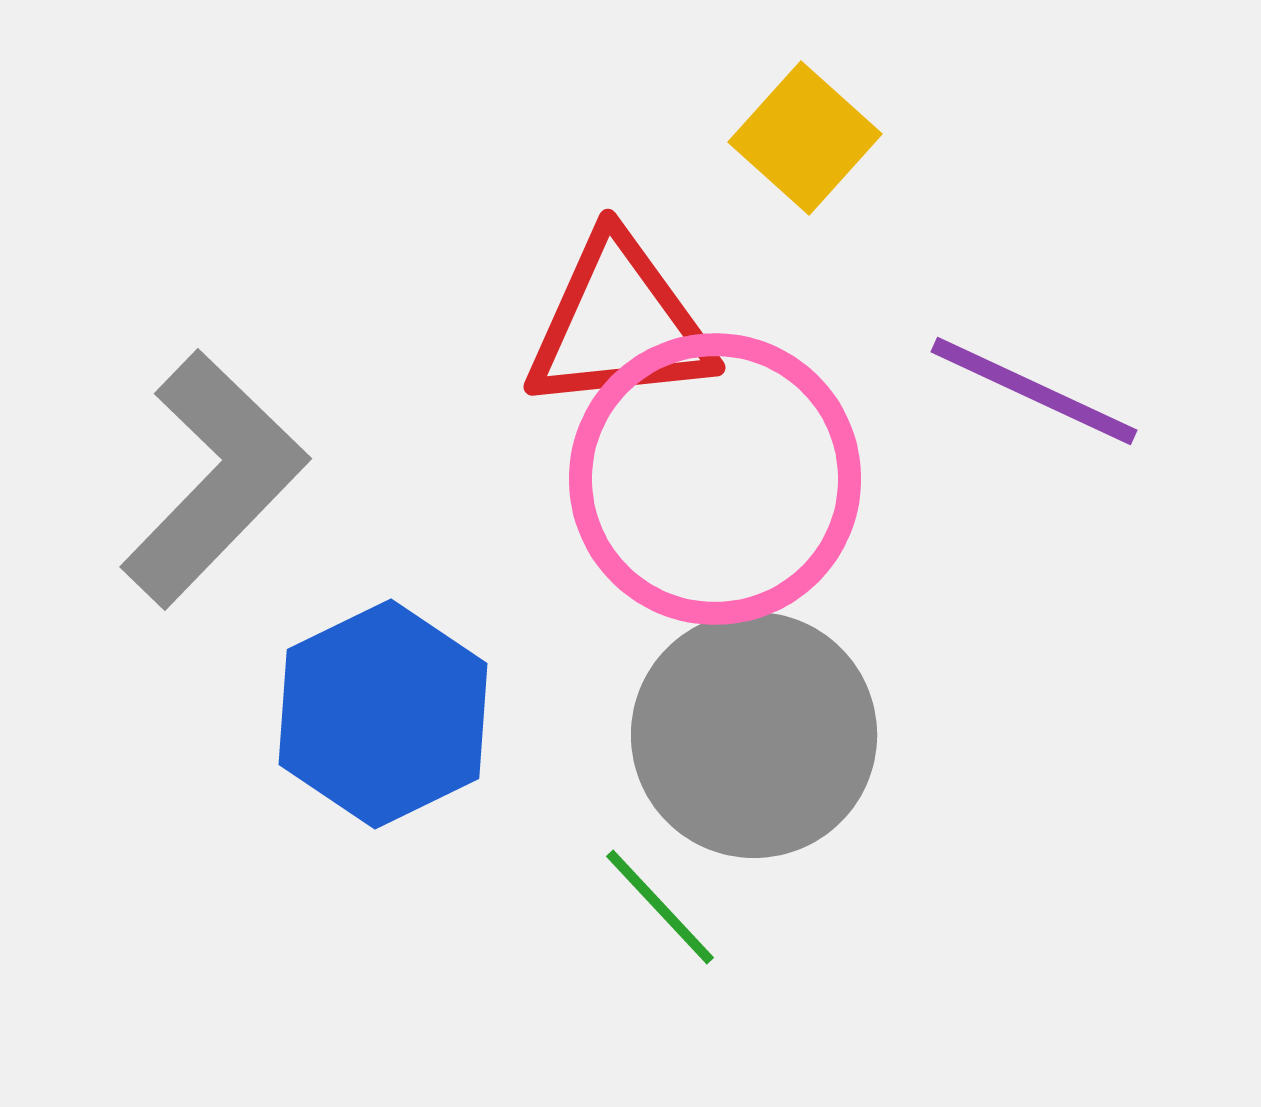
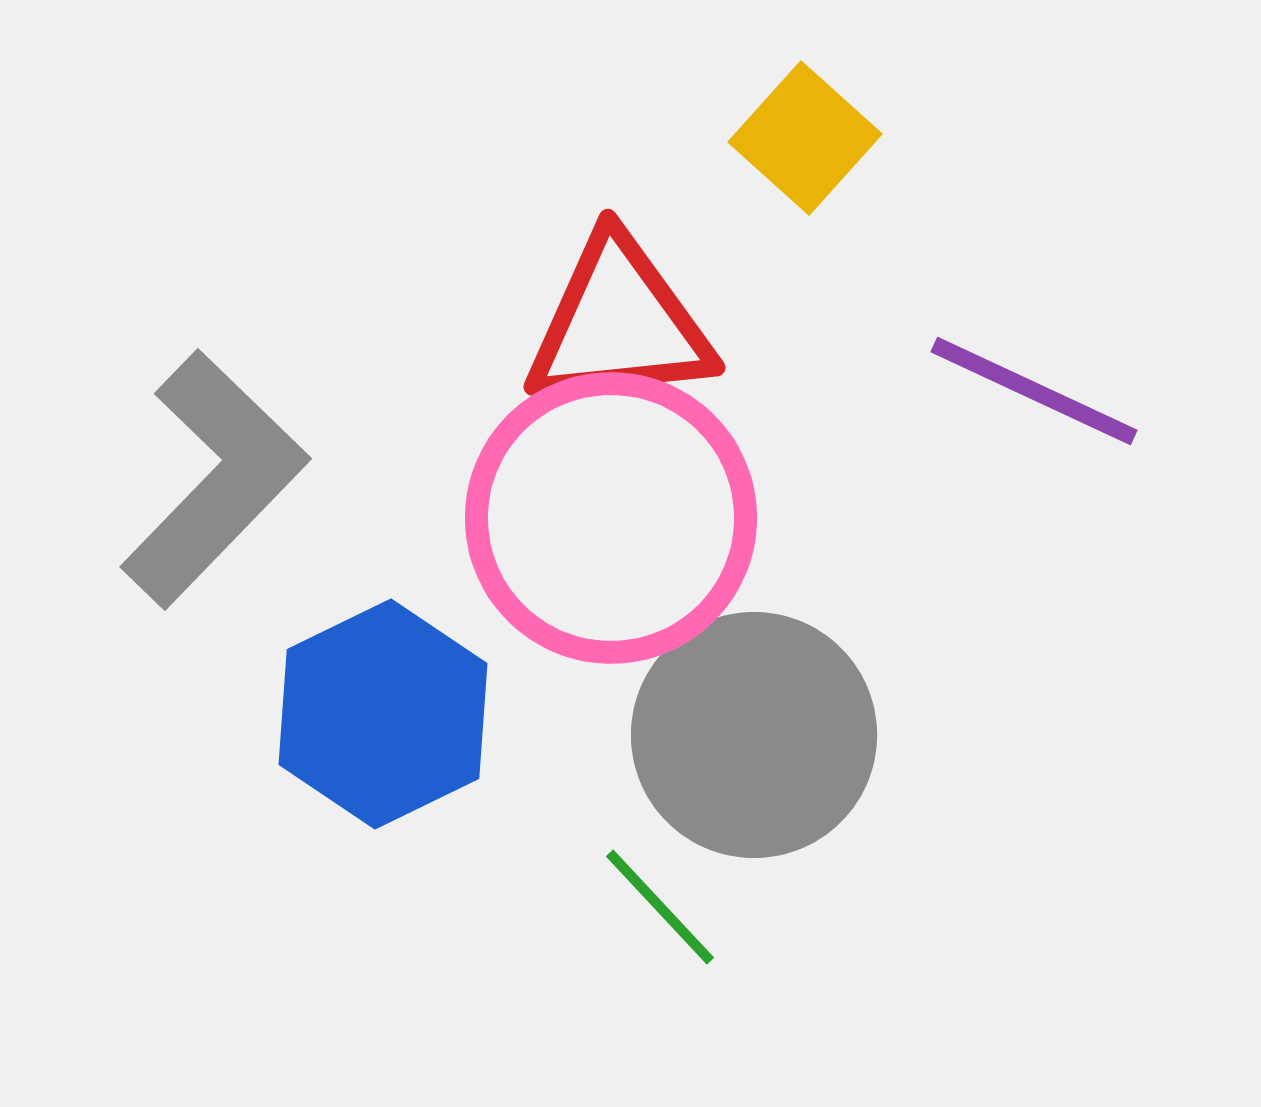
pink circle: moved 104 px left, 39 px down
